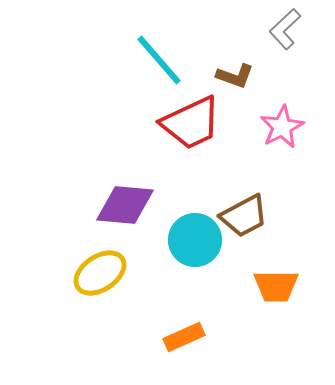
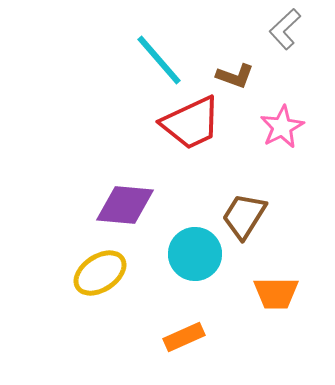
brown trapezoid: rotated 150 degrees clockwise
cyan circle: moved 14 px down
orange trapezoid: moved 7 px down
